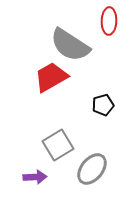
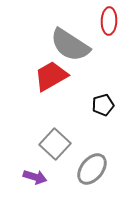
red trapezoid: moved 1 px up
gray square: moved 3 px left, 1 px up; rotated 16 degrees counterclockwise
purple arrow: rotated 20 degrees clockwise
